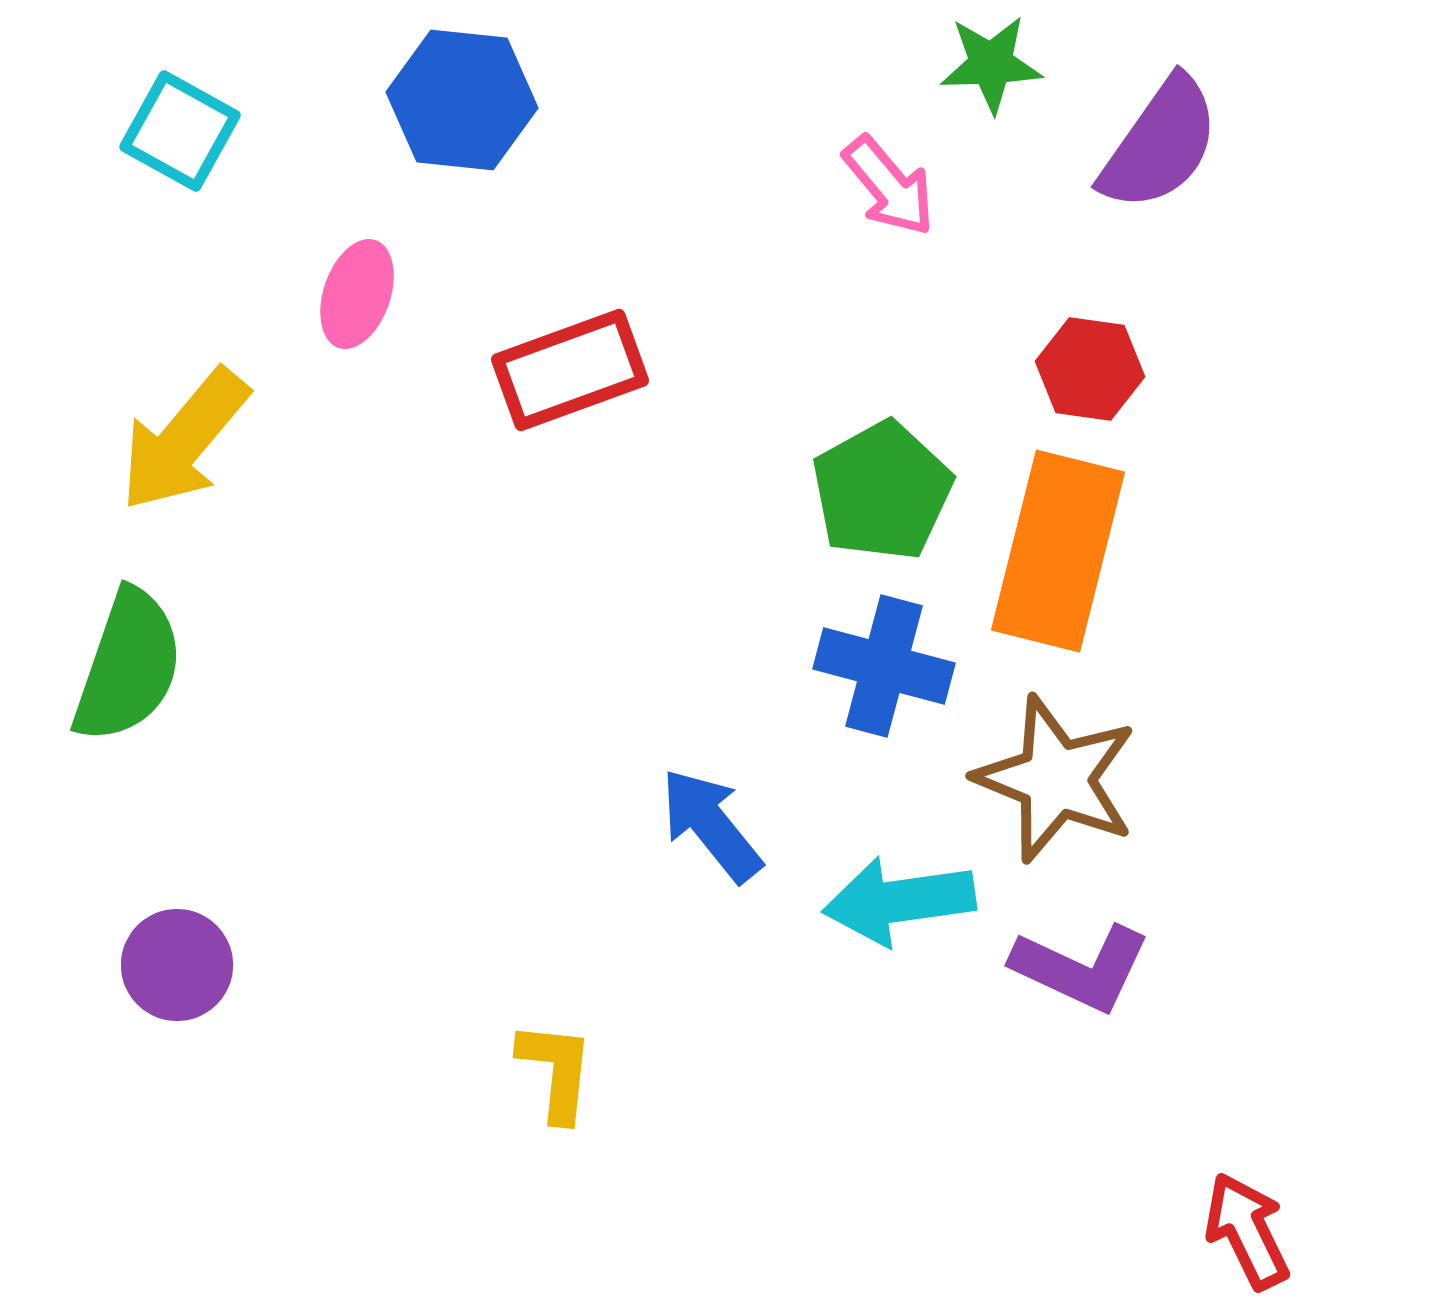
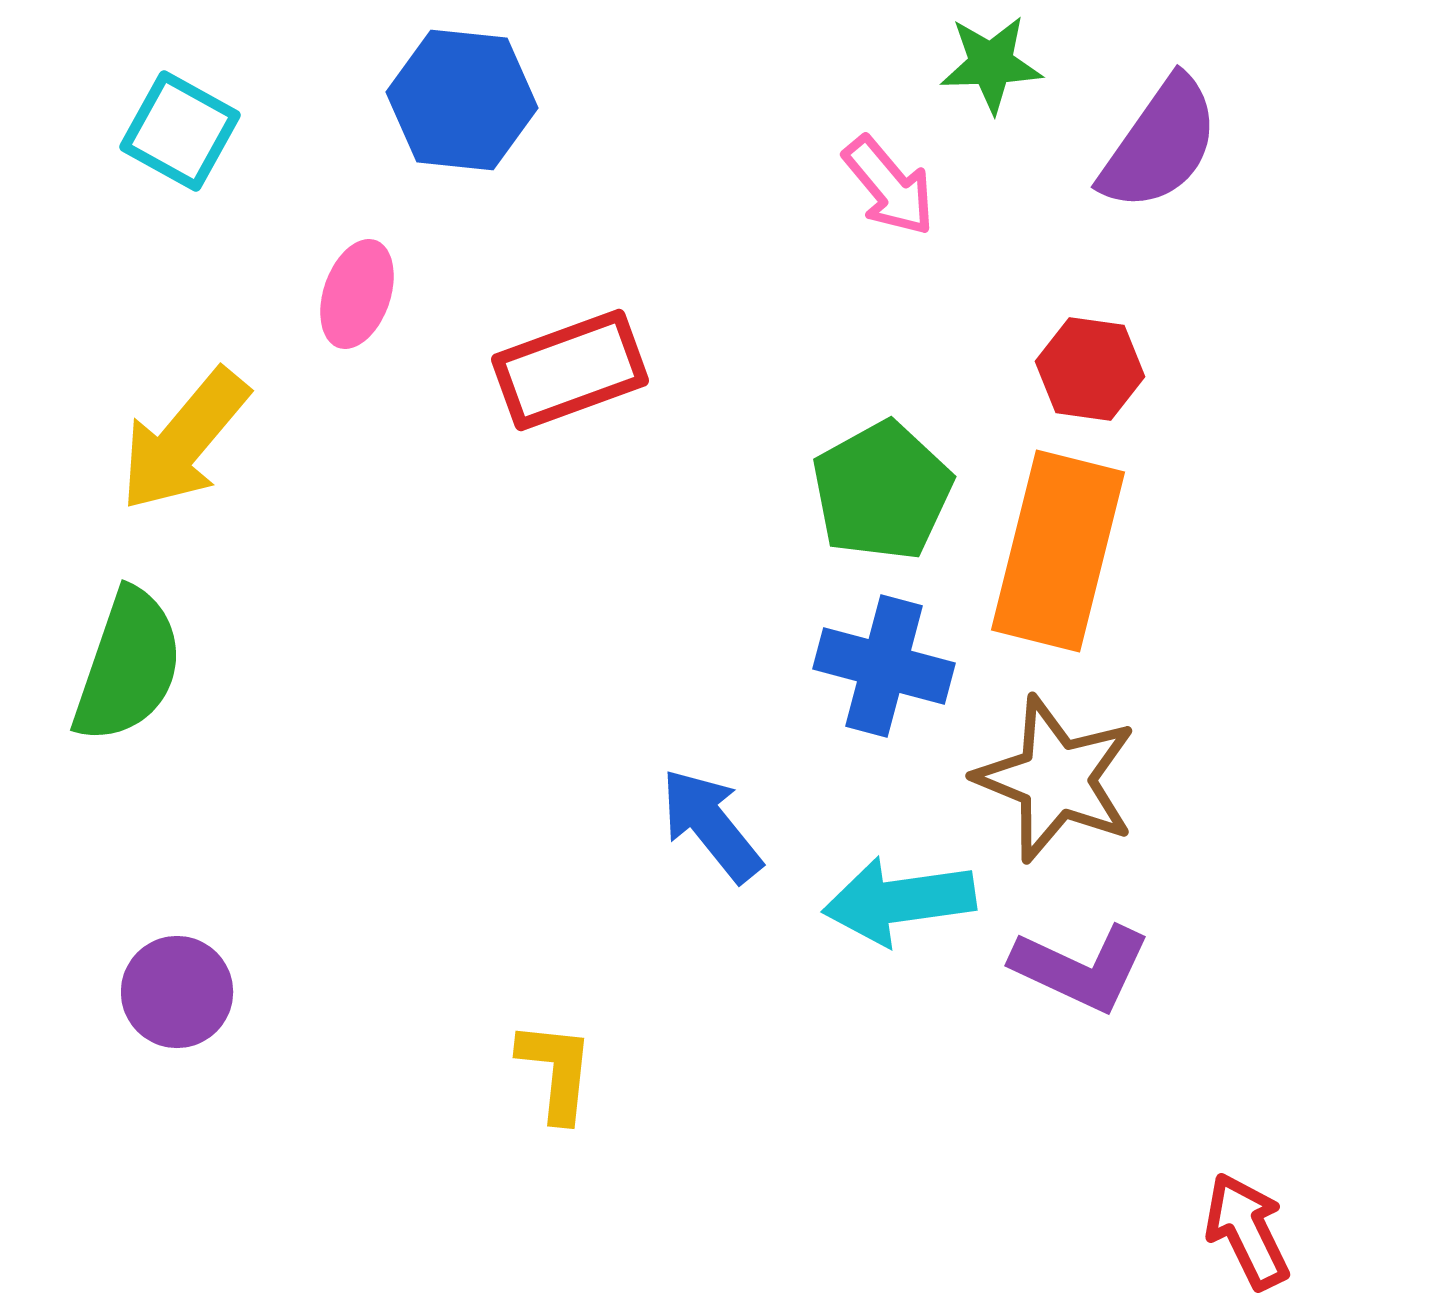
purple circle: moved 27 px down
